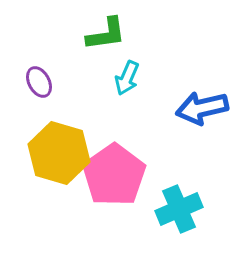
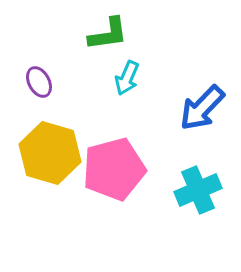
green L-shape: moved 2 px right
blue arrow: rotated 33 degrees counterclockwise
yellow hexagon: moved 9 px left
pink pentagon: moved 6 px up; rotated 20 degrees clockwise
cyan cross: moved 19 px right, 19 px up
